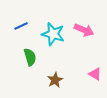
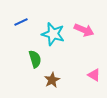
blue line: moved 4 px up
green semicircle: moved 5 px right, 2 px down
pink triangle: moved 1 px left, 1 px down
brown star: moved 3 px left
